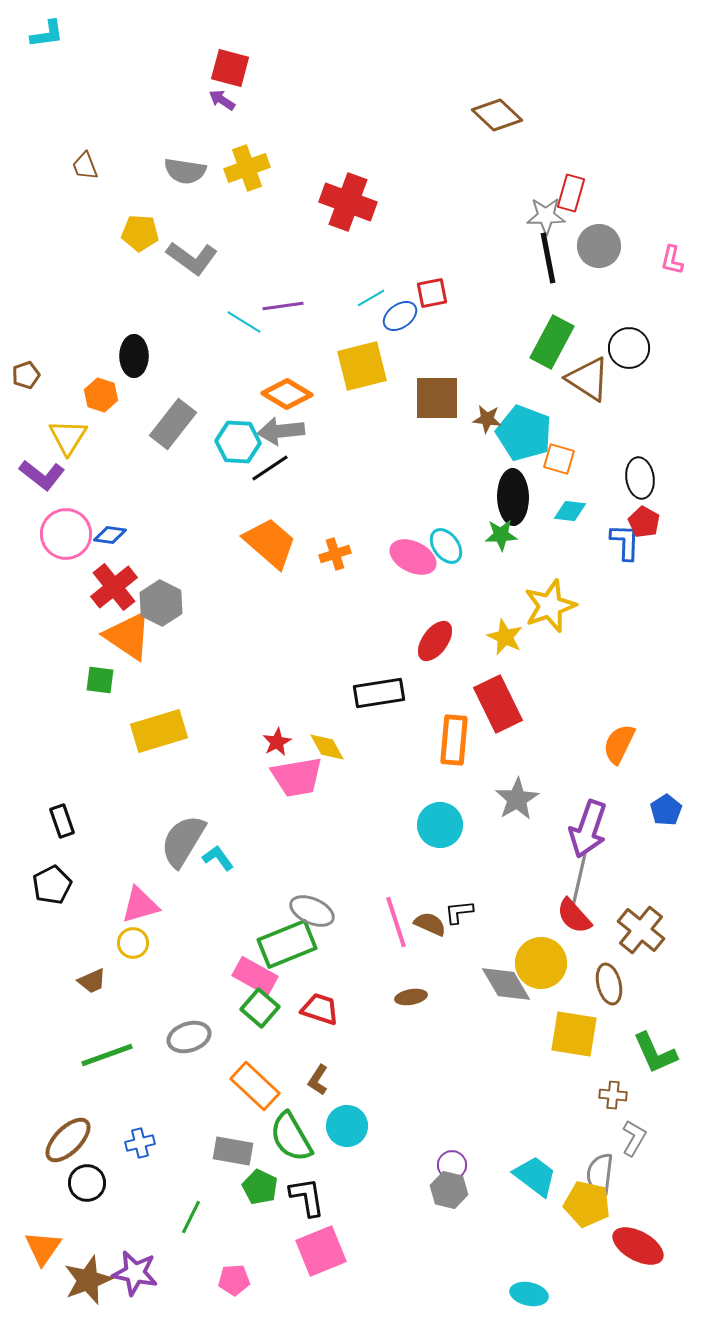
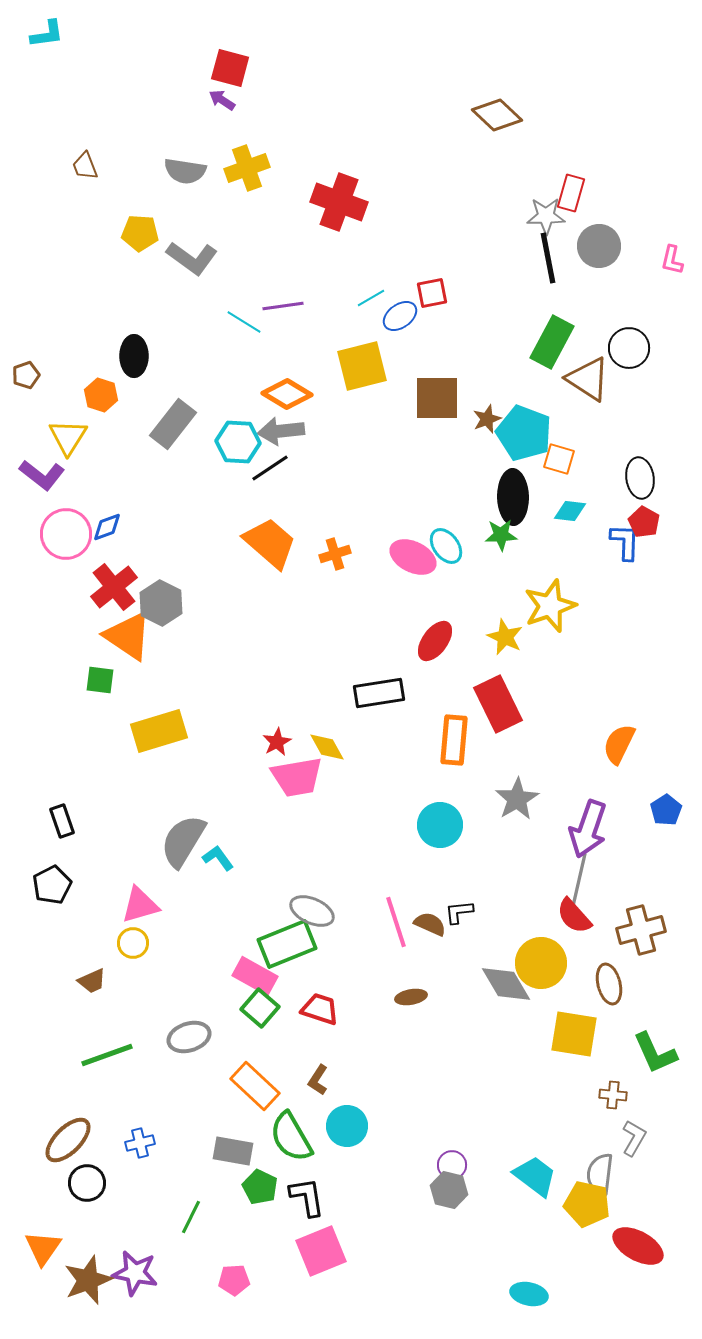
red cross at (348, 202): moved 9 px left
brown star at (487, 419): rotated 28 degrees counterclockwise
blue diamond at (110, 535): moved 3 px left, 8 px up; rotated 28 degrees counterclockwise
brown cross at (641, 930): rotated 36 degrees clockwise
